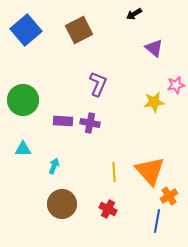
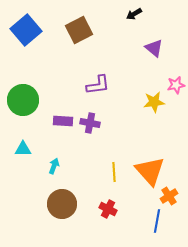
purple L-shape: moved 1 px down; rotated 60 degrees clockwise
